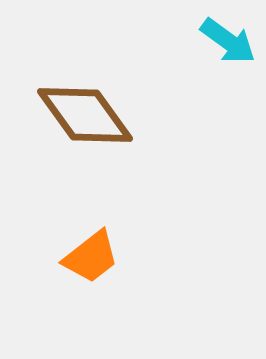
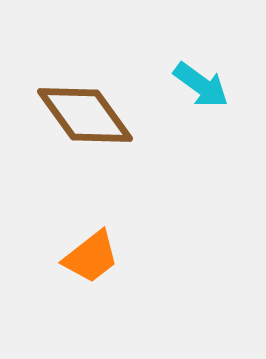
cyan arrow: moved 27 px left, 44 px down
